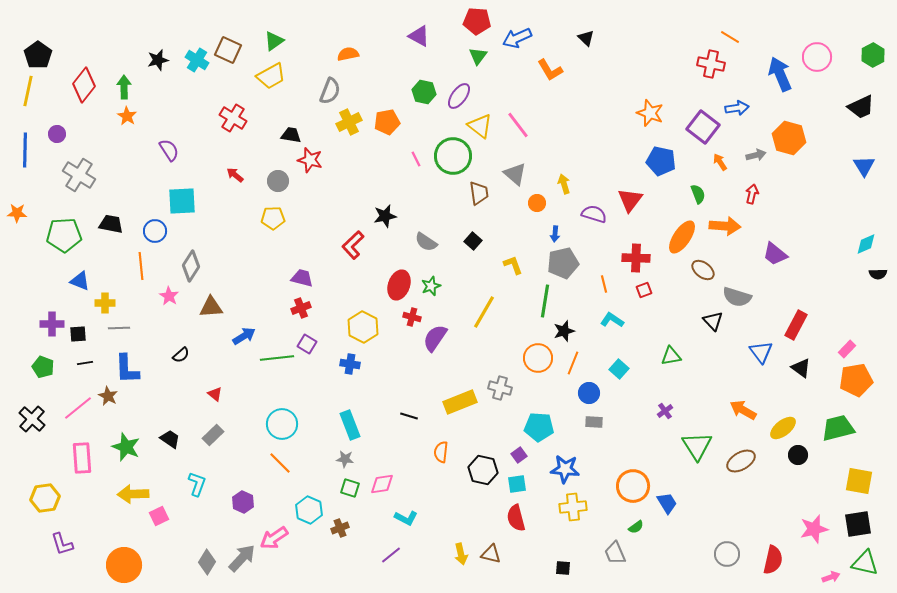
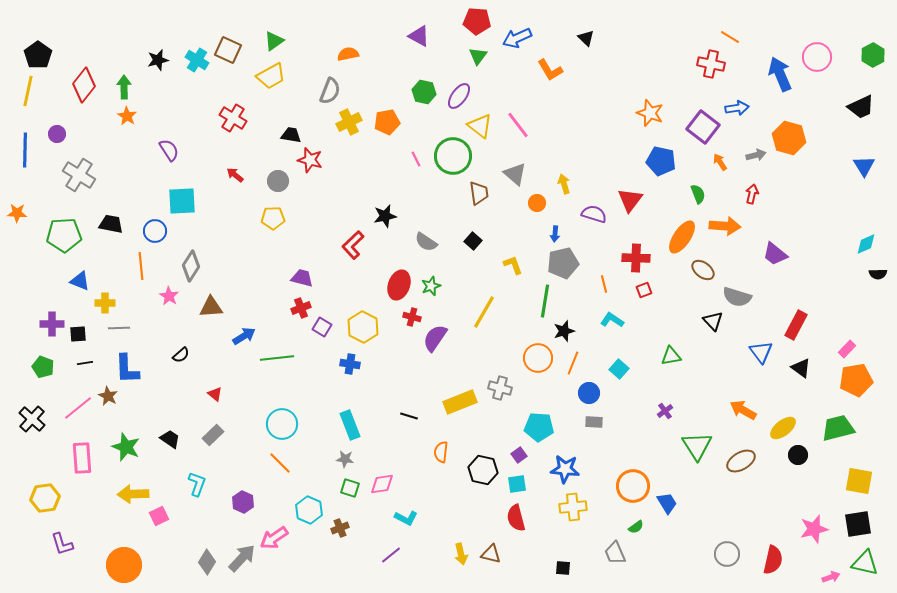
purple square at (307, 344): moved 15 px right, 17 px up
